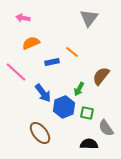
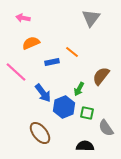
gray triangle: moved 2 px right
black semicircle: moved 4 px left, 2 px down
